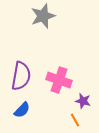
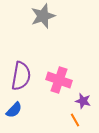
blue semicircle: moved 8 px left
